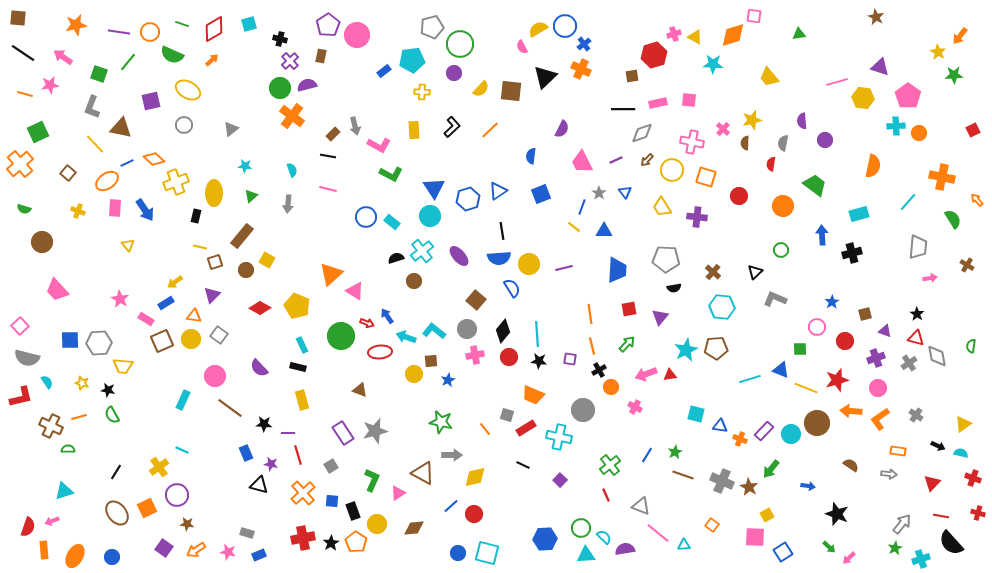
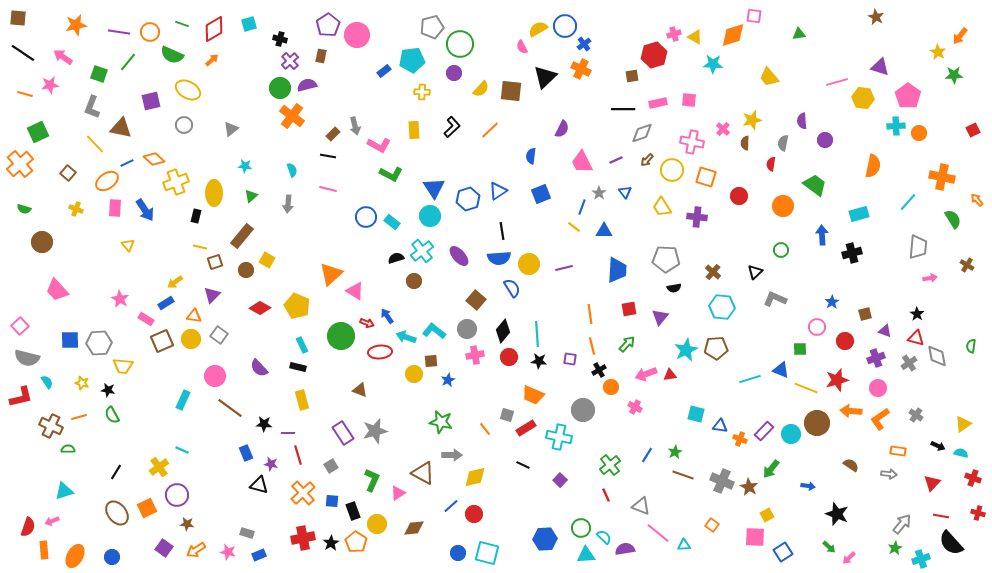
yellow cross at (78, 211): moved 2 px left, 2 px up
